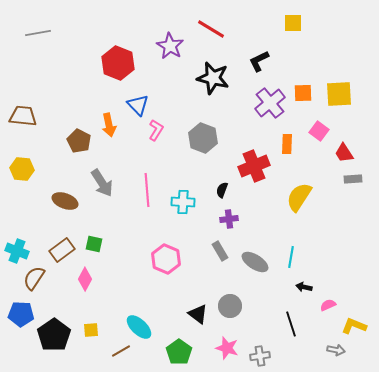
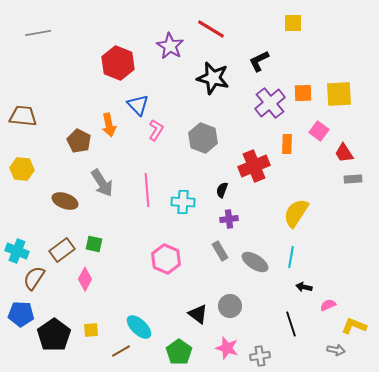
yellow semicircle at (299, 197): moved 3 px left, 16 px down
